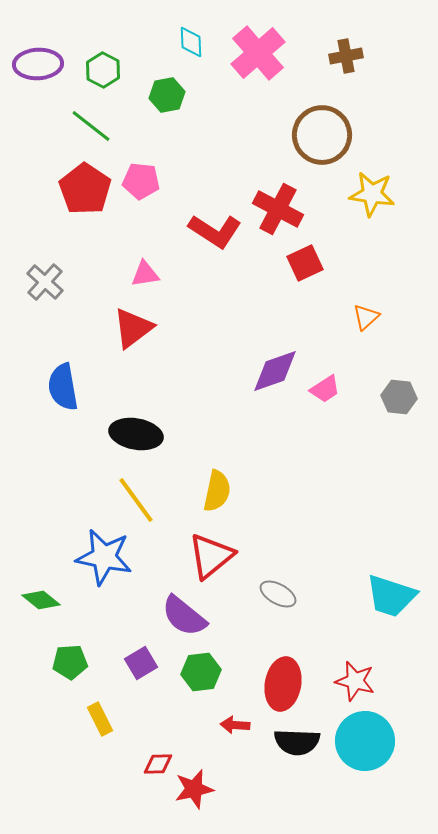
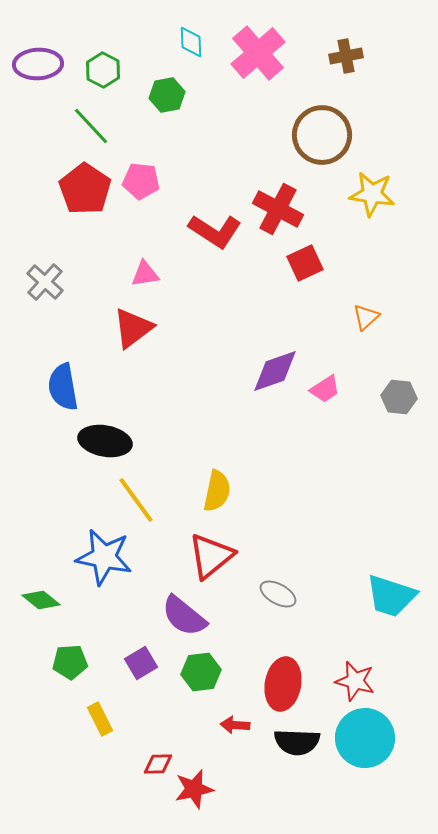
green line at (91, 126): rotated 9 degrees clockwise
black ellipse at (136, 434): moved 31 px left, 7 px down
cyan circle at (365, 741): moved 3 px up
